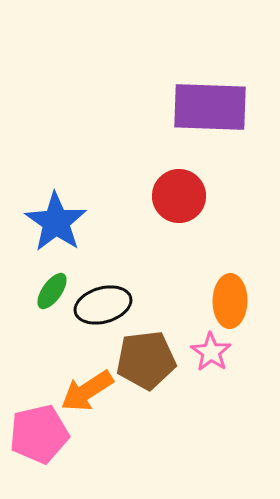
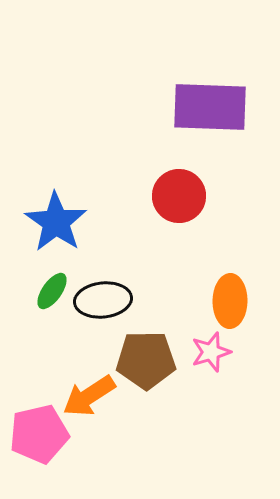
black ellipse: moved 5 px up; rotated 10 degrees clockwise
pink star: rotated 21 degrees clockwise
brown pentagon: rotated 6 degrees clockwise
orange arrow: moved 2 px right, 5 px down
